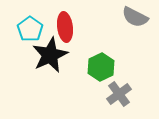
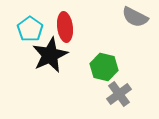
green hexagon: moved 3 px right; rotated 20 degrees counterclockwise
